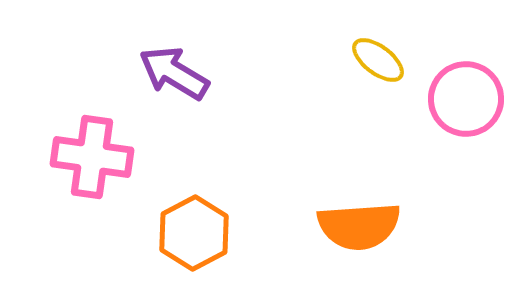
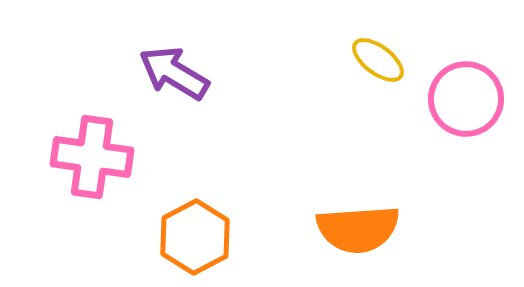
orange semicircle: moved 1 px left, 3 px down
orange hexagon: moved 1 px right, 4 px down
